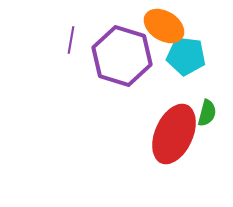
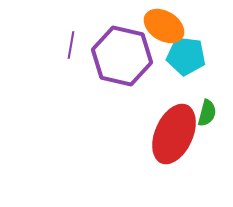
purple line: moved 5 px down
purple hexagon: rotated 4 degrees counterclockwise
